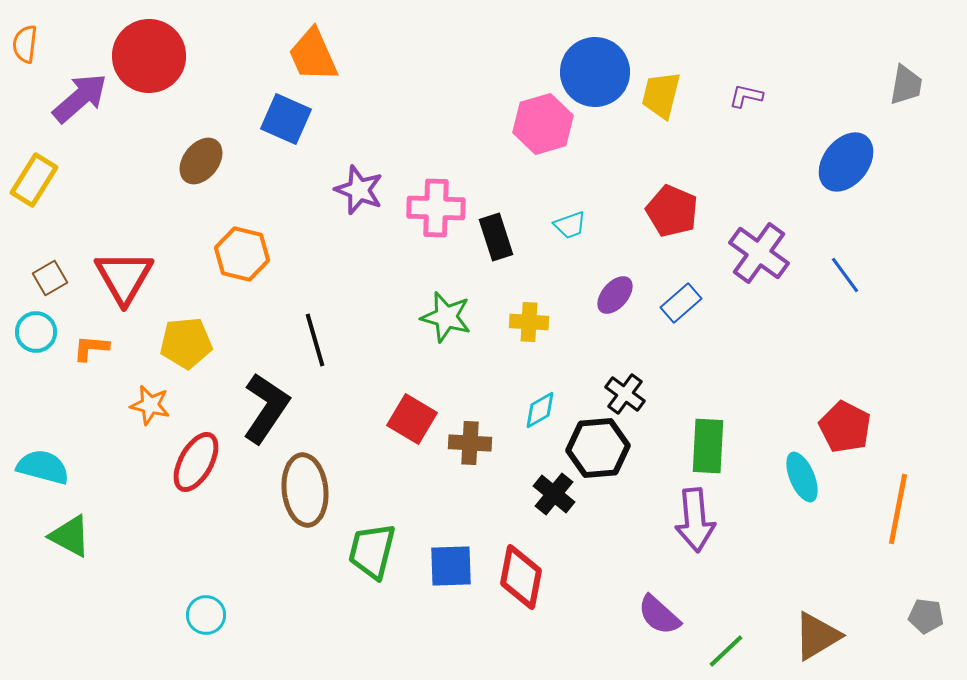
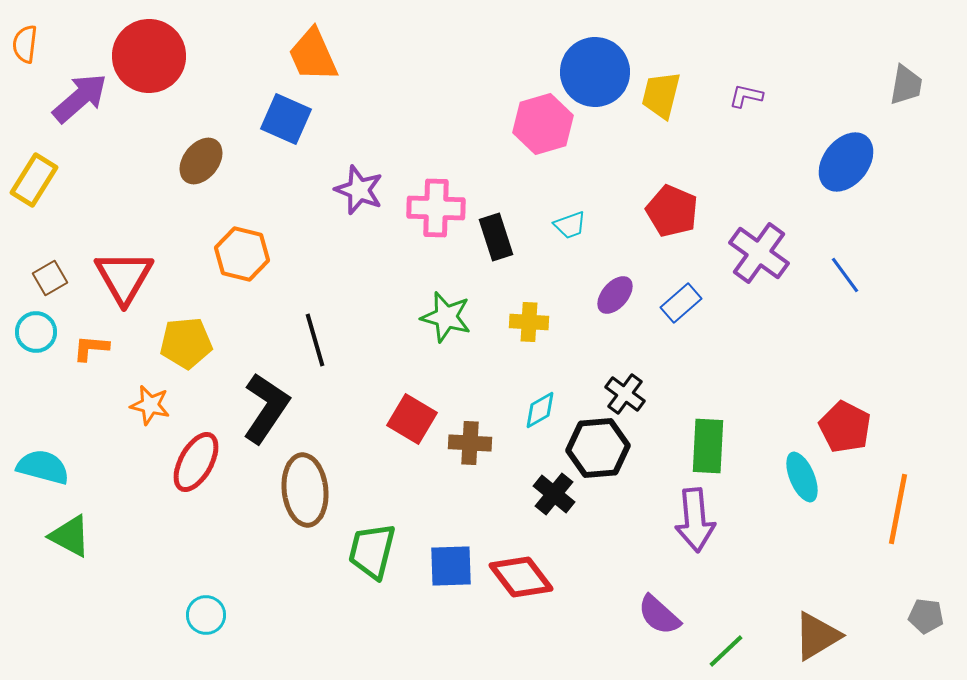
red diamond at (521, 577): rotated 48 degrees counterclockwise
